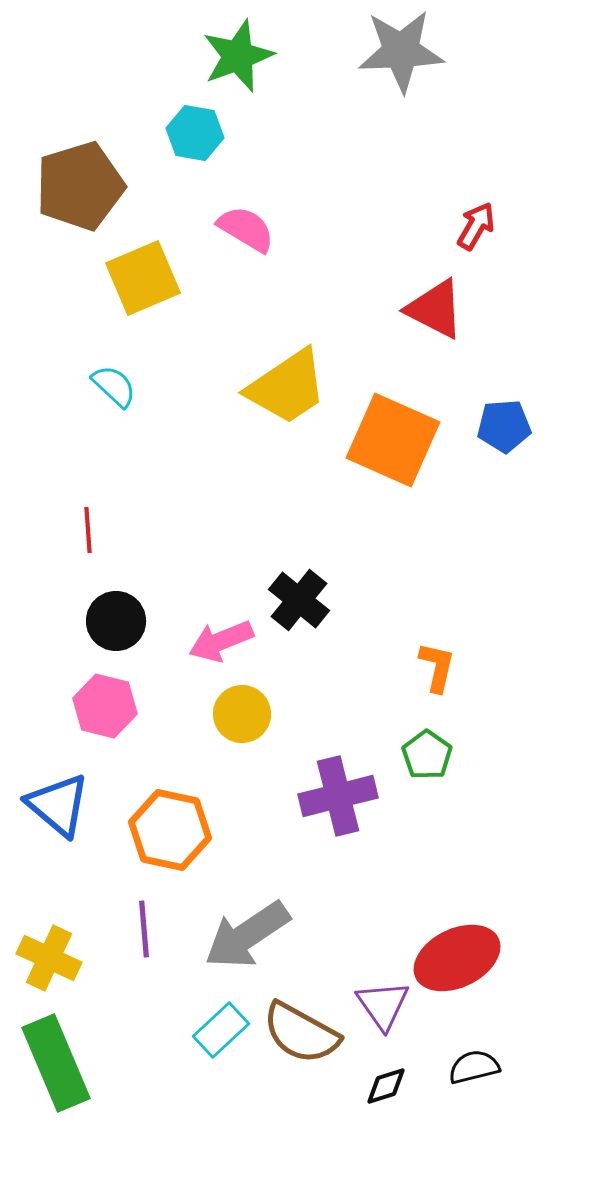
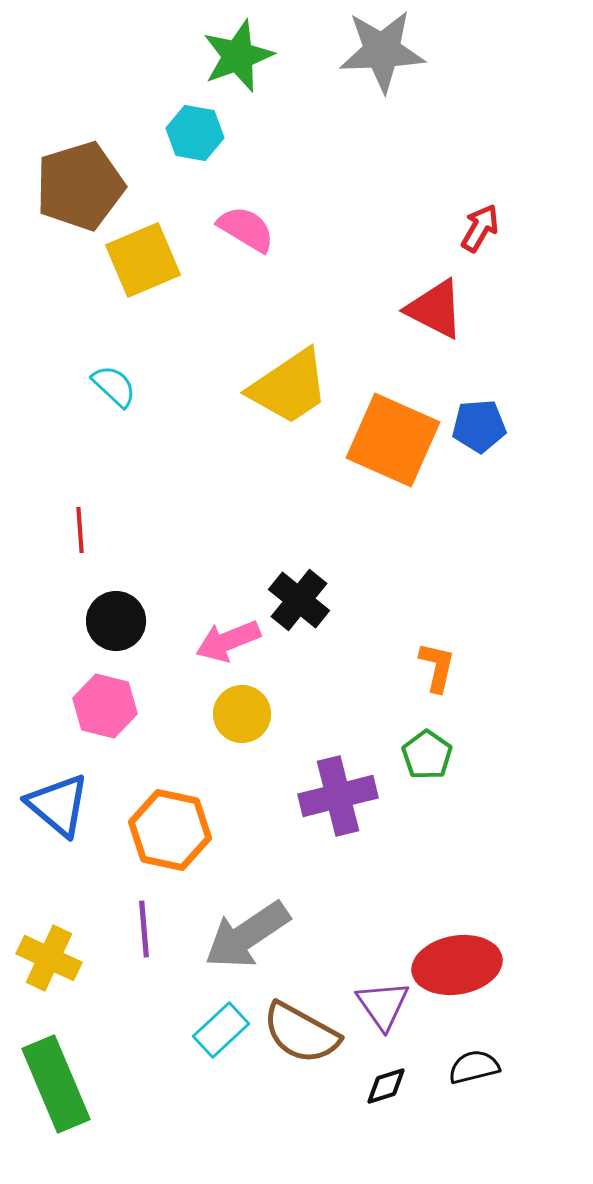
gray star: moved 19 px left
red arrow: moved 4 px right, 2 px down
yellow square: moved 18 px up
yellow trapezoid: moved 2 px right
blue pentagon: moved 25 px left
red line: moved 8 px left
pink arrow: moved 7 px right
red ellipse: moved 7 px down; rotated 16 degrees clockwise
green rectangle: moved 21 px down
